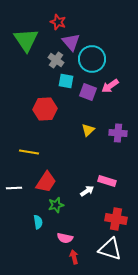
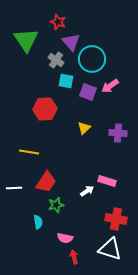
yellow triangle: moved 4 px left, 2 px up
